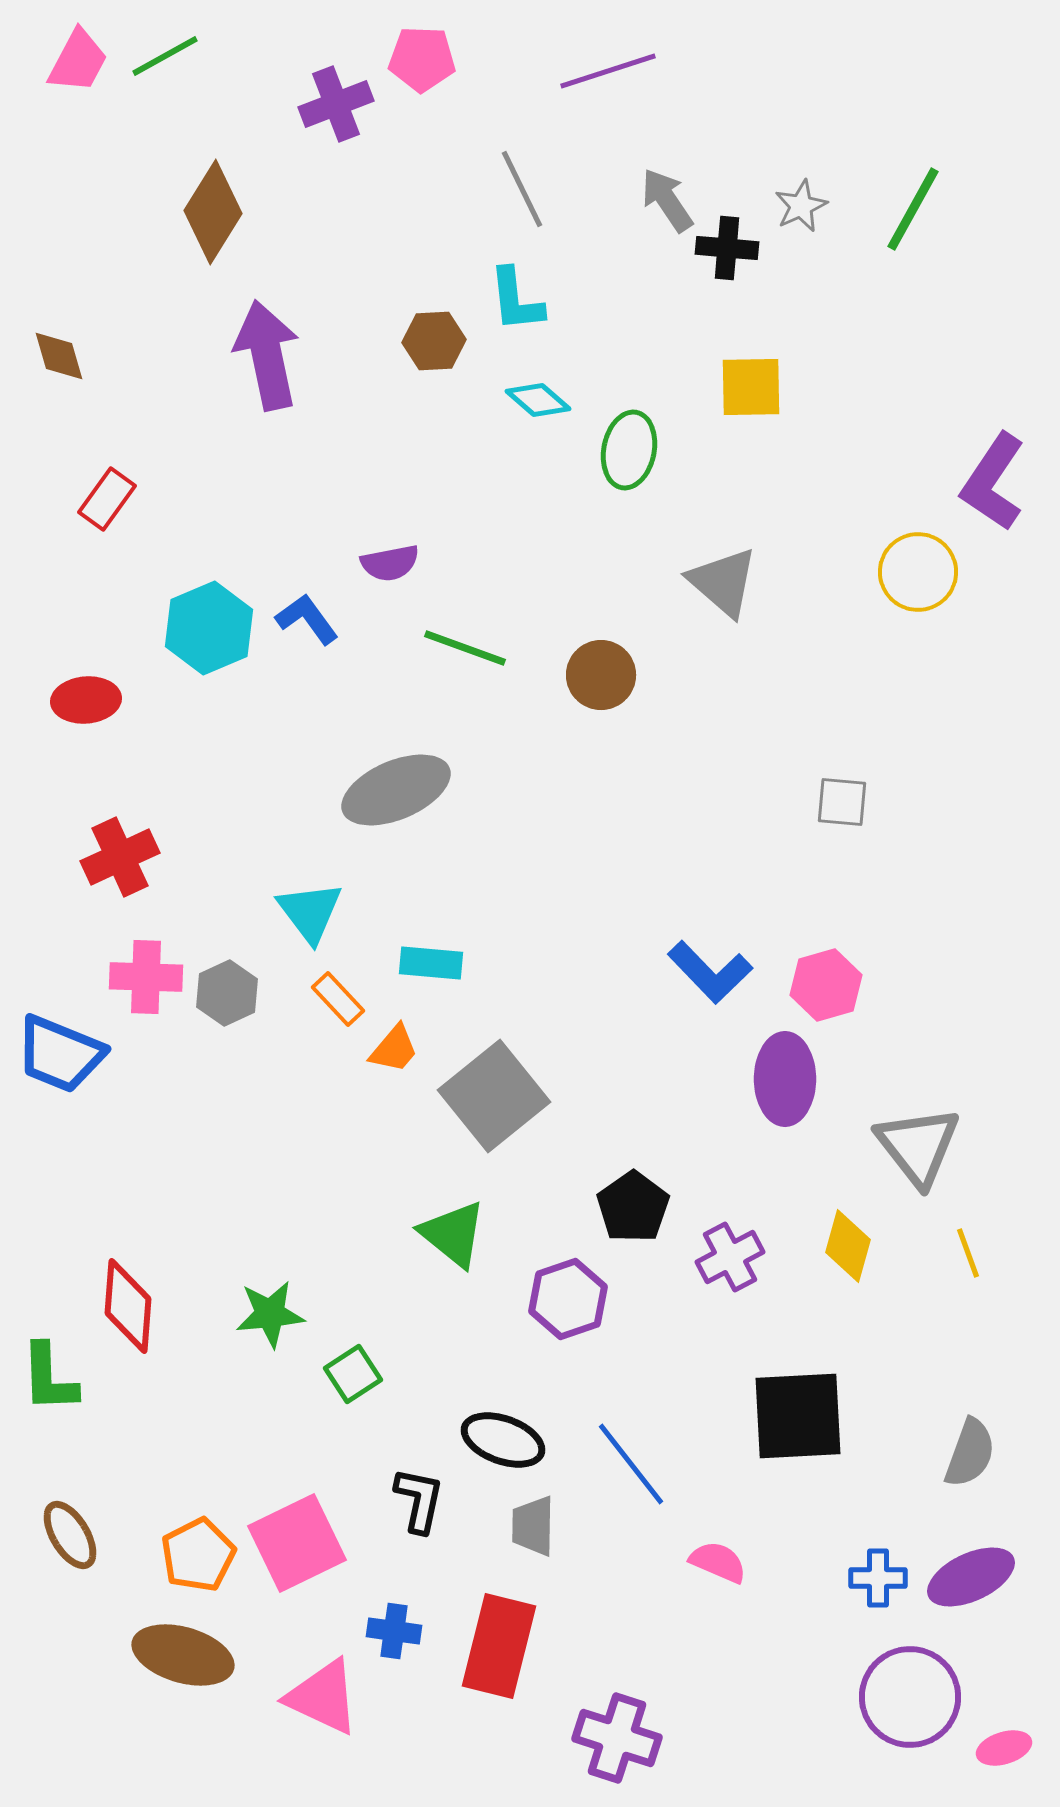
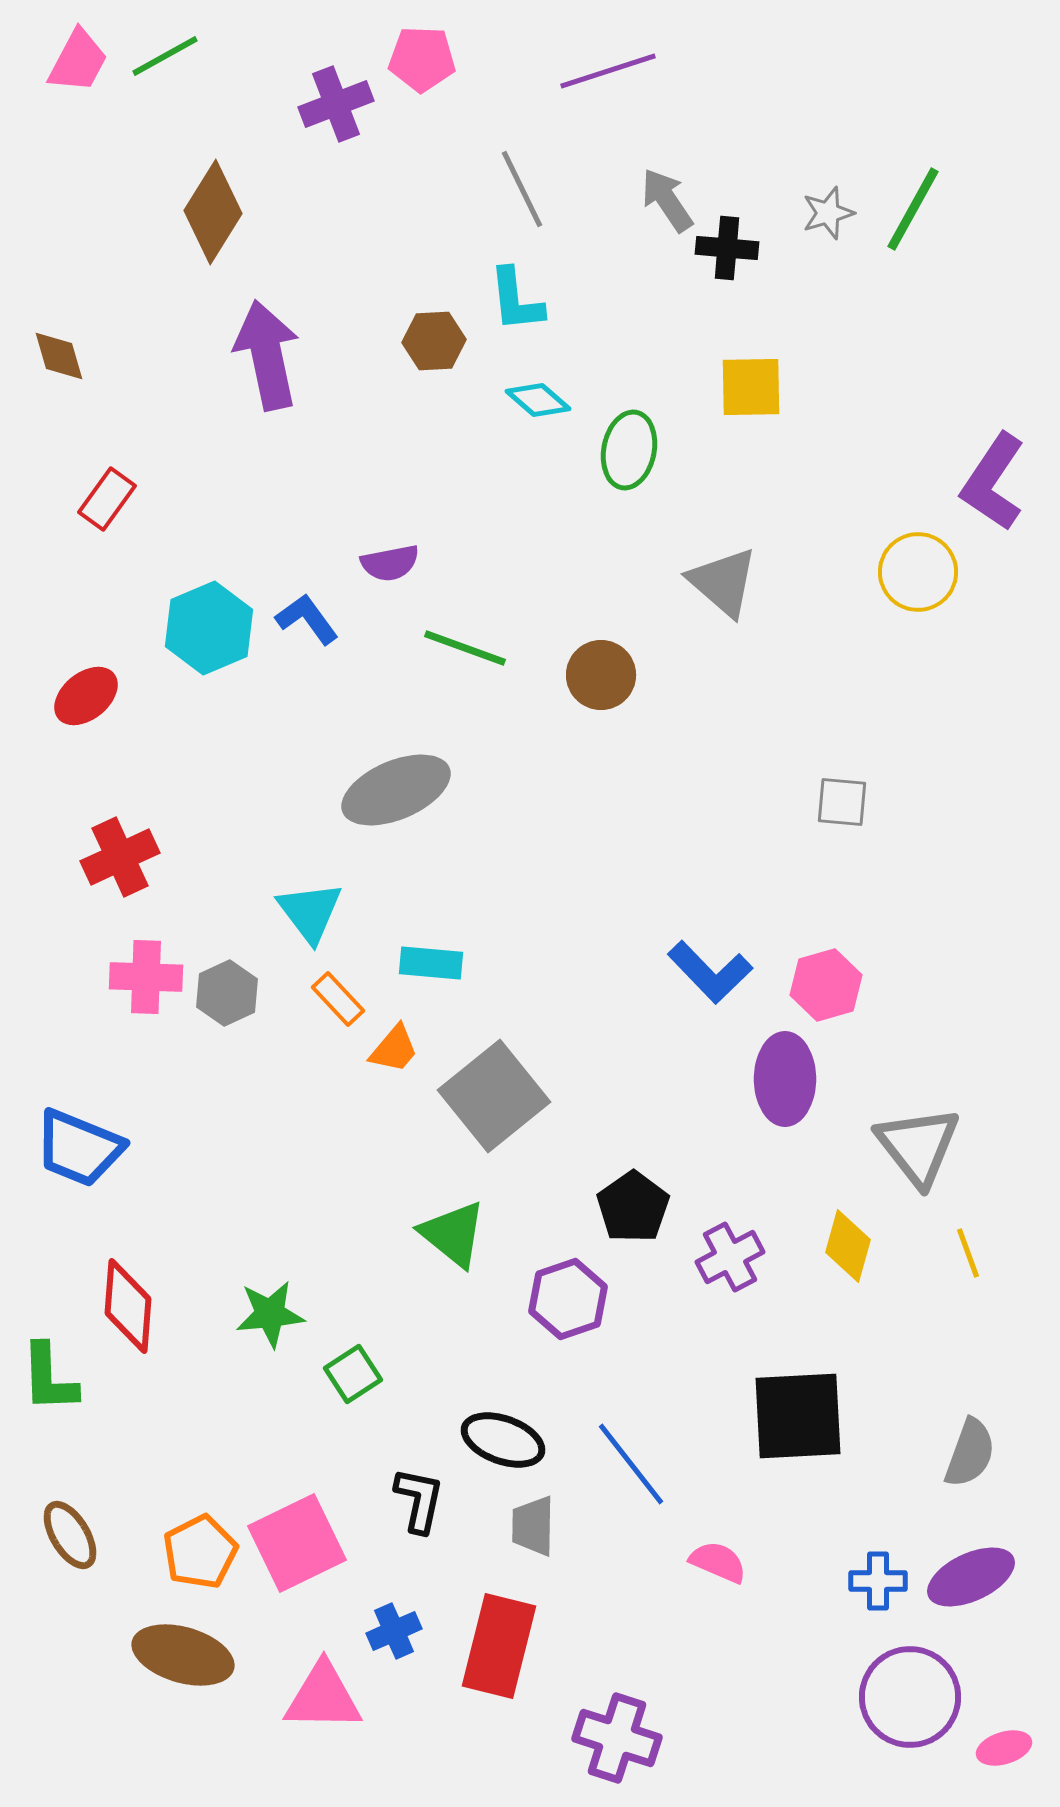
gray star at (801, 206): moved 27 px right, 7 px down; rotated 8 degrees clockwise
red ellipse at (86, 700): moved 4 px up; rotated 34 degrees counterclockwise
blue trapezoid at (60, 1054): moved 19 px right, 94 px down
orange pentagon at (198, 1555): moved 2 px right, 3 px up
blue cross at (878, 1578): moved 3 px down
blue cross at (394, 1631): rotated 32 degrees counterclockwise
pink triangle at (323, 1697): rotated 24 degrees counterclockwise
